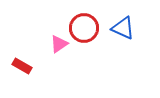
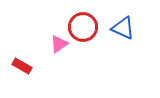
red circle: moved 1 px left, 1 px up
